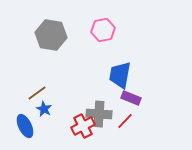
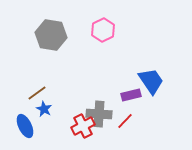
pink hexagon: rotated 15 degrees counterclockwise
blue trapezoid: moved 31 px right, 6 px down; rotated 136 degrees clockwise
purple rectangle: moved 3 px up; rotated 36 degrees counterclockwise
